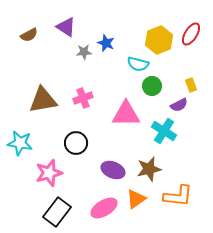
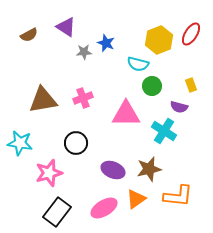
purple semicircle: moved 2 px down; rotated 42 degrees clockwise
